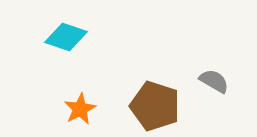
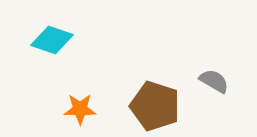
cyan diamond: moved 14 px left, 3 px down
orange star: rotated 28 degrees clockwise
